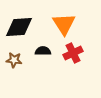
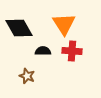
black diamond: moved 1 px down; rotated 64 degrees clockwise
red cross: moved 1 px left, 2 px up; rotated 30 degrees clockwise
brown star: moved 13 px right, 16 px down; rotated 14 degrees clockwise
